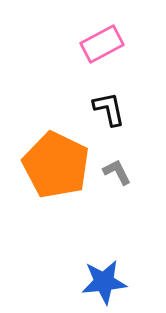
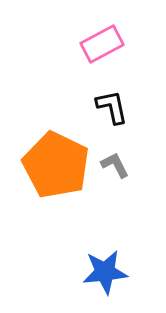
black L-shape: moved 3 px right, 2 px up
gray L-shape: moved 2 px left, 7 px up
blue star: moved 1 px right, 10 px up
